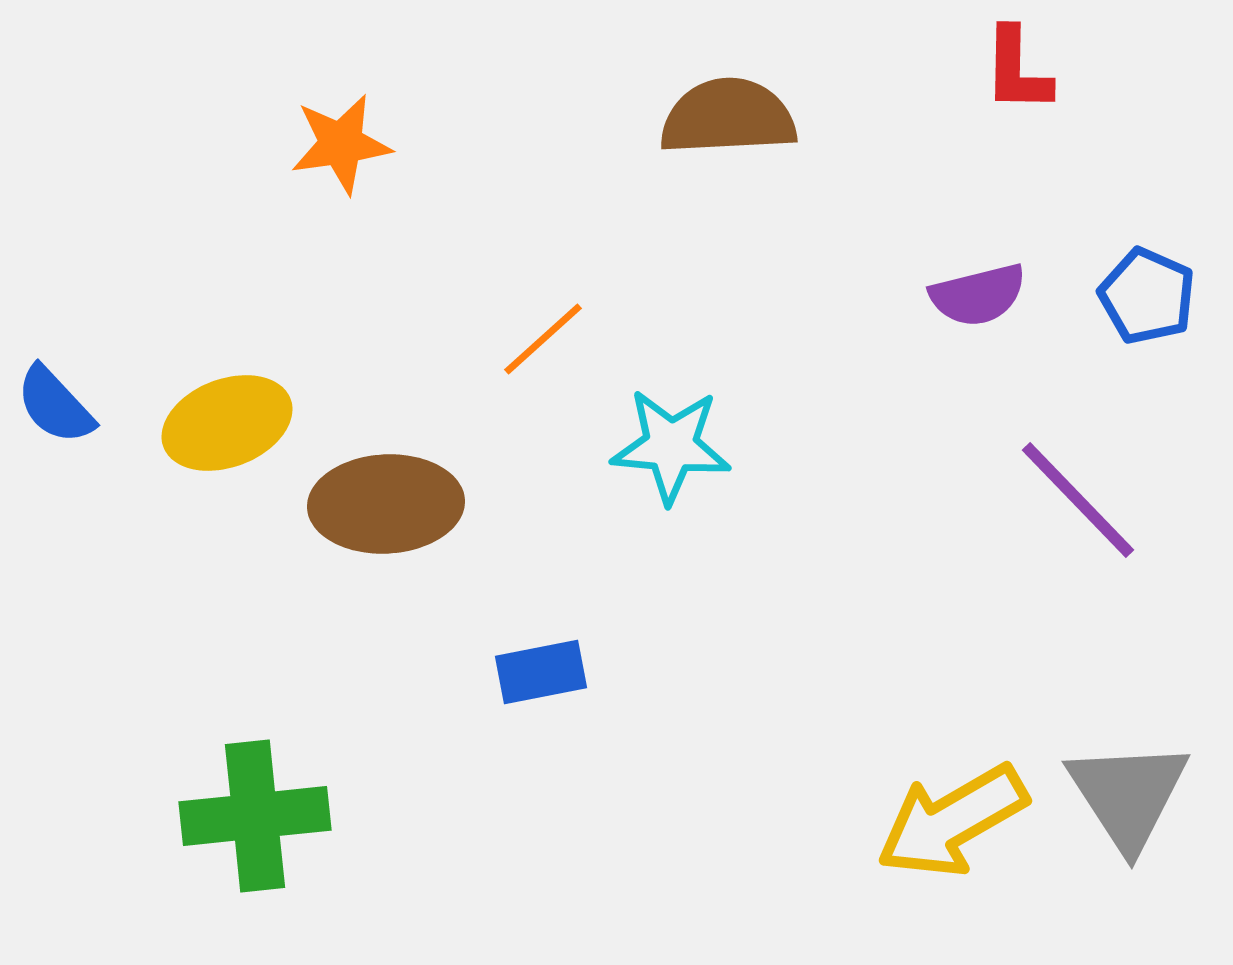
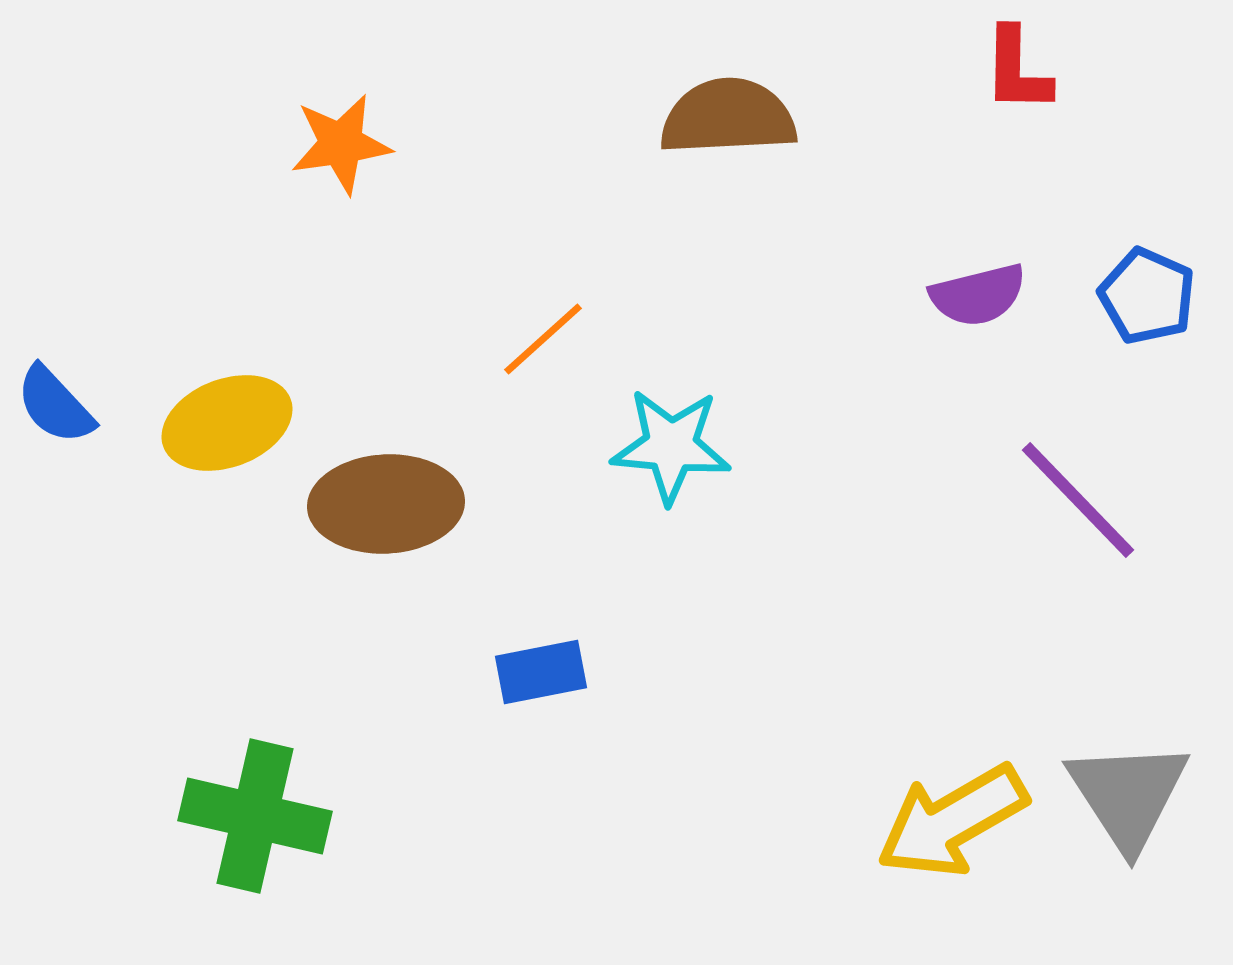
green cross: rotated 19 degrees clockwise
